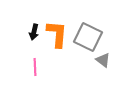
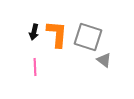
gray square: rotated 8 degrees counterclockwise
gray triangle: moved 1 px right
